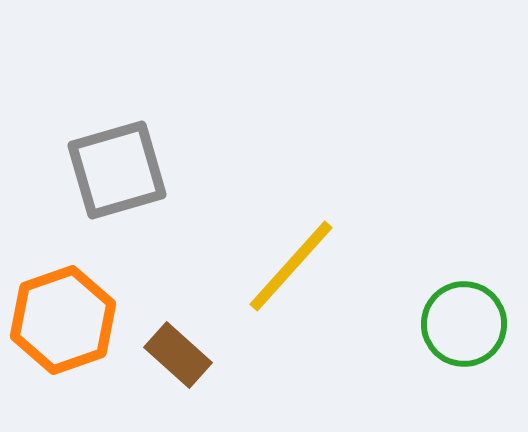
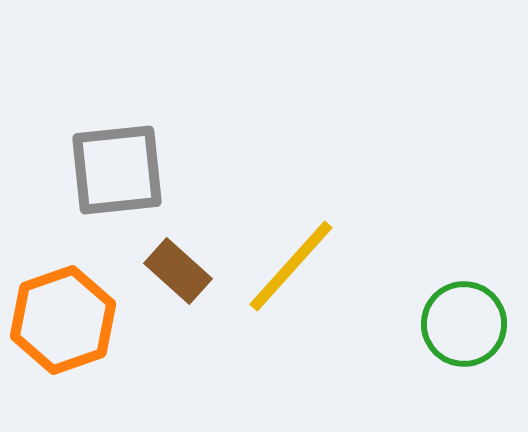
gray square: rotated 10 degrees clockwise
brown rectangle: moved 84 px up
